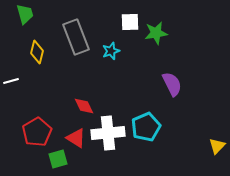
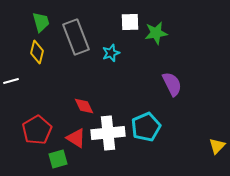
green trapezoid: moved 16 px right, 8 px down
cyan star: moved 2 px down
red pentagon: moved 2 px up
